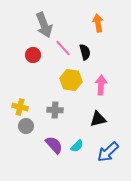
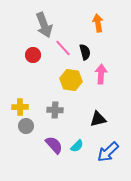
pink arrow: moved 11 px up
yellow cross: rotated 14 degrees counterclockwise
